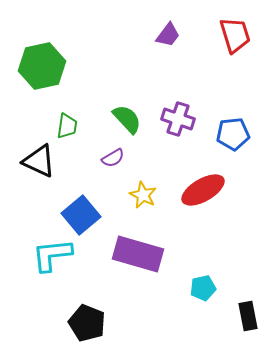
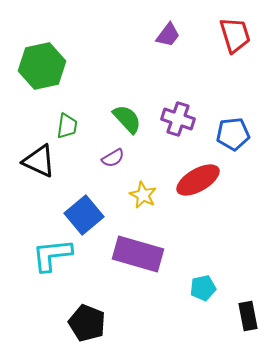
red ellipse: moved 5 px left, 10 px up
blue square: moved 3 px right
